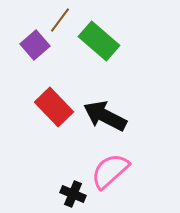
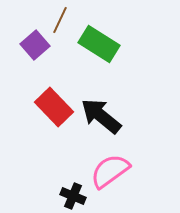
brown line: rotated 12 degrees counterclockwise
green rectangle: moved 3 px down; rotated 9 degrees counterclockwise
black arrow: moved 4 px left; rotated 12 degrees clockwise
pink semicircle: rotated 6 degrees clockwise
black cross: moved 2 px down
